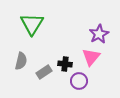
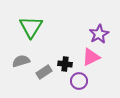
green triangle: moved 1 px left, 3 px down
pink triangle: rotated 24 degrees clockwise
gray semicircle: rotated 120 degrees counterclockwise
